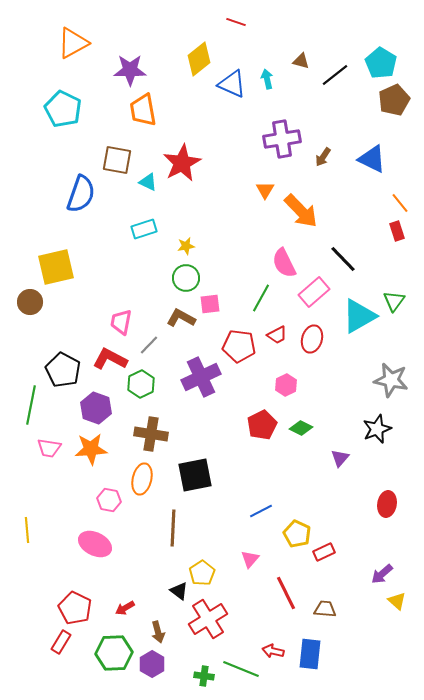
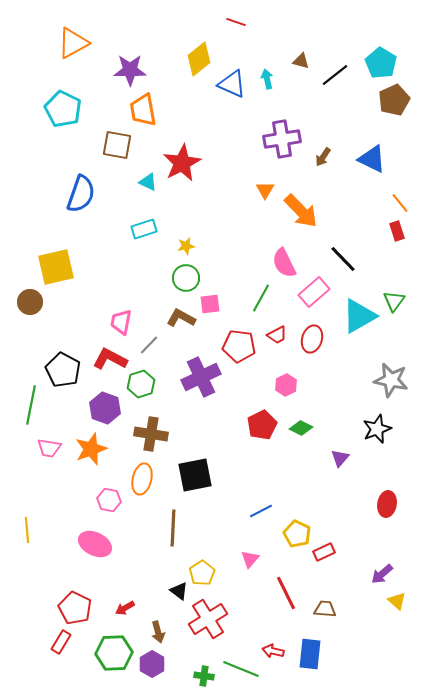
brown square at (117, 160): moved 15 px up
green hexagon at (141, 384): rotated 8 degrees clockwise
purple hexagon at (96, 408): moved 9 px right
orange star at (91, 449): rotated 16 degrees counterclockwise
